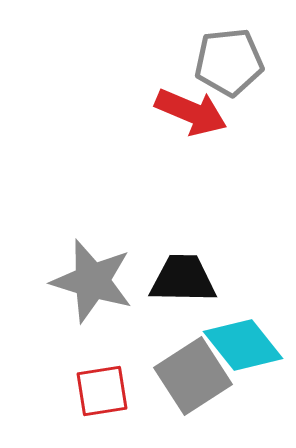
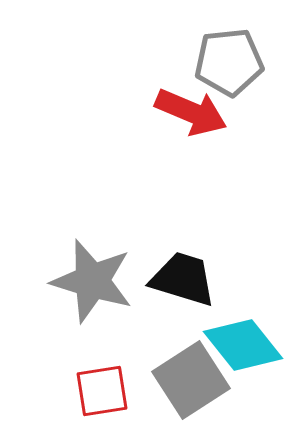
black trapezoid: rotated 16 degrees clockwise
gray square: moved 2 px left, 4 px down
